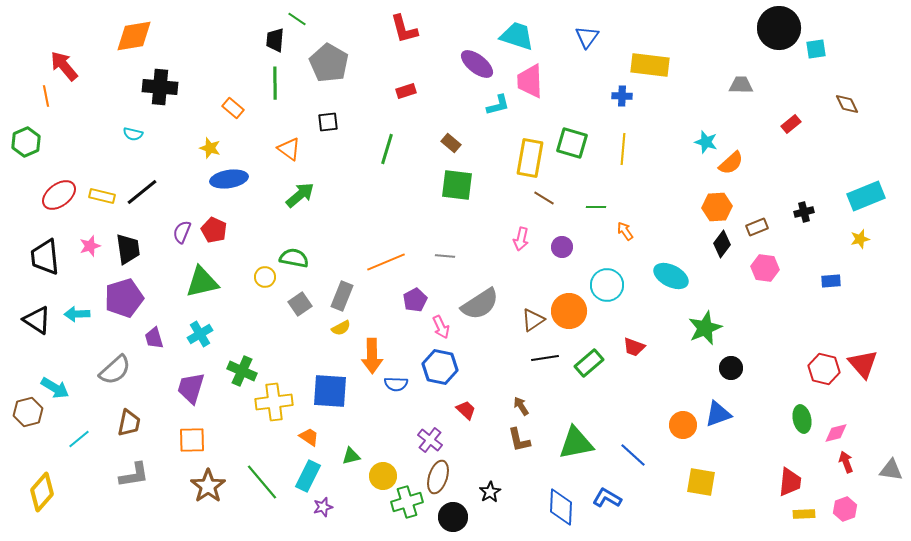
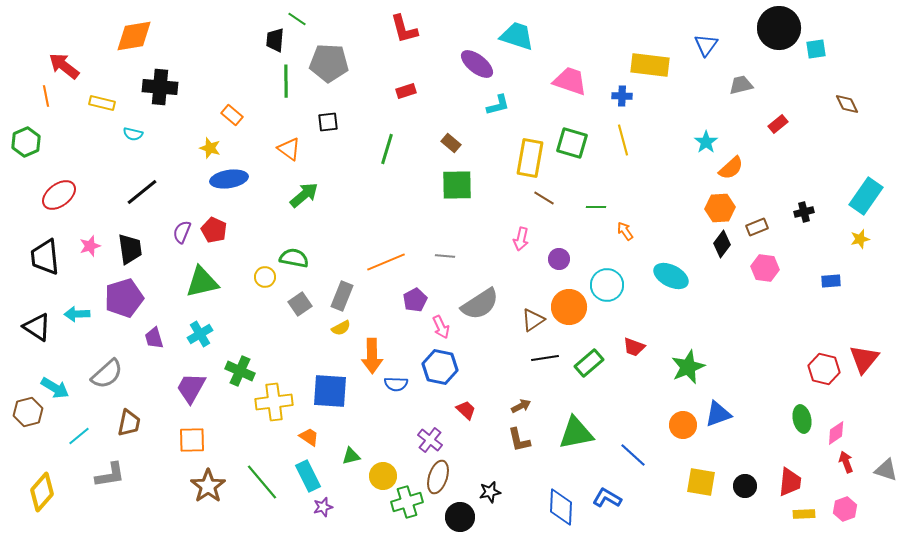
blue triangle at (587, 37): moved 119 px right, 8 px down
gray pentagon at (329, 63): rotated 27 degrees counterclockwise
red arrow at (64, 66): rotated 12 degrees counterclockwise
pink trapezoid at (530, 81): moved 40 px right; rotated 111 degrees clockwise
green line at (275, 83): moved 11 px right, 2 px up
gray trapezoid at (741, 85): rotated 15 degrees counterclockwise
orange rectangle at (233, 108): moved 1 px left, 7 px down
red rectangle at (791, 124): moved 13 px left
cyan star at (706, 142): rotated 20 degrees clockwise
yellow line at (623, 149): moved 9 px up; rotated 20 degrees counterclockwise
orange semicircle at (731, 163): moved 5 px down
green square at (457, 185): rotated 8 degrees counterclockwise
green arrow at (300, 195): moved 4 px right
yellow rectangle at (102, 196): moved 93 px up
cyan rectangle at (866, 196): rotated 33 degrees counterclockwise
orange hexagon at (717, 207): moved 3 px right, 1 px down
purple circle at (562, 247): moved 3 px left, 12 px down
black trapezoid at (128, 249): moved 2 px right
orange circle at (569, 311): moved 4 px up
black triangle at (37, 320): moved 7 px down
green star at (705, 328): moved 17 px left, 39 px down
red triangle at (863, 364): moved 1 px right, 5 px up; rotated 20 degrees clockwise
black circle at (731, 368): moved 14 px right, 118 px down
gray semicircle at (115, 370): moved 8 px left, 4 px down
green cross at (242, 371): moved 2 px left
purple trapezoid at (191, 388): rotated 12 degrees clockwise
brown arrow at (521, 406): rotated 96 degrees clockwise
pink diamond at (836, 433): rotated 20 degrees counterclockwise
cyan line at (79, 439): moved 3 px up
green triangle at (576, 443): moved 10 px up
gray triangle at (891, 470): moved 5 px left; rotated 10 degrees clockwise
gray L-shape at (134, 475): moved 24 px left
cyan rectangle at (308, 476): rotated 52 degrees counterclockwise
black star at (490, 492): rotated 20 degrees clockwise
black circle at (453, 517): moved 7 px right
